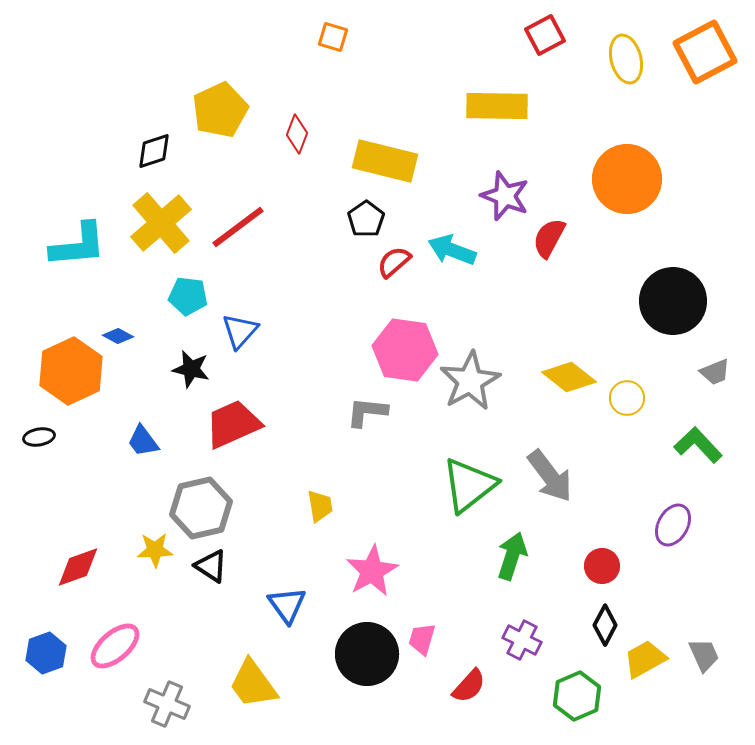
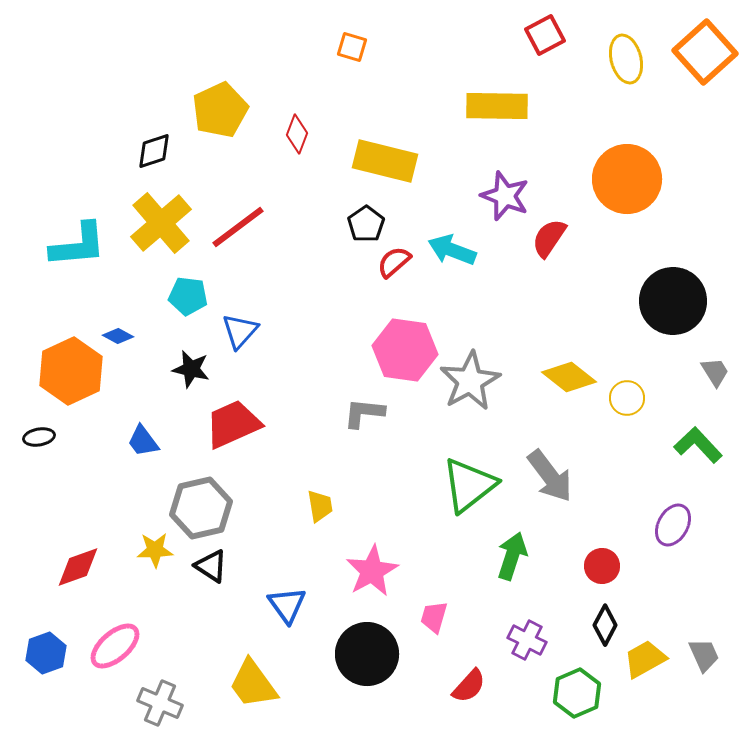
orange square at (333, 37): moved 19 px right, 10 px down
orange square at (705, 52): rotated 14 degrees counterclockwise
black pentagon at (366, 219): moved 5 px down
red semicircle at (549, 238): rotated 6 degrees clockwise
gray trapezoid at (715, 372): rotated 100 degrees counterclockwise
gray L-shape at (367, 412): moved 3 px left, 1 px down
pink trapezoid at (422, 639): moved 12 px right, 22 px up
purple cross at (522, 640): moved 5 px right
green hexagon at (577, 696): moved 3 px up
gray cross at (167, 704): moved 7 px left, 1 px up
